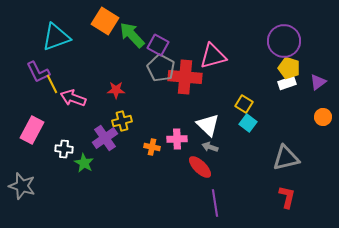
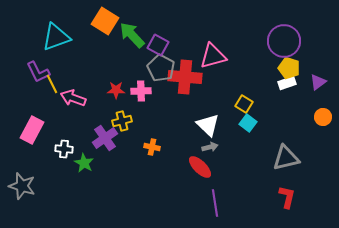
pink cross: moved 36 px left, 48 px up
gray arrow: rotated 147 degrees clockwise
